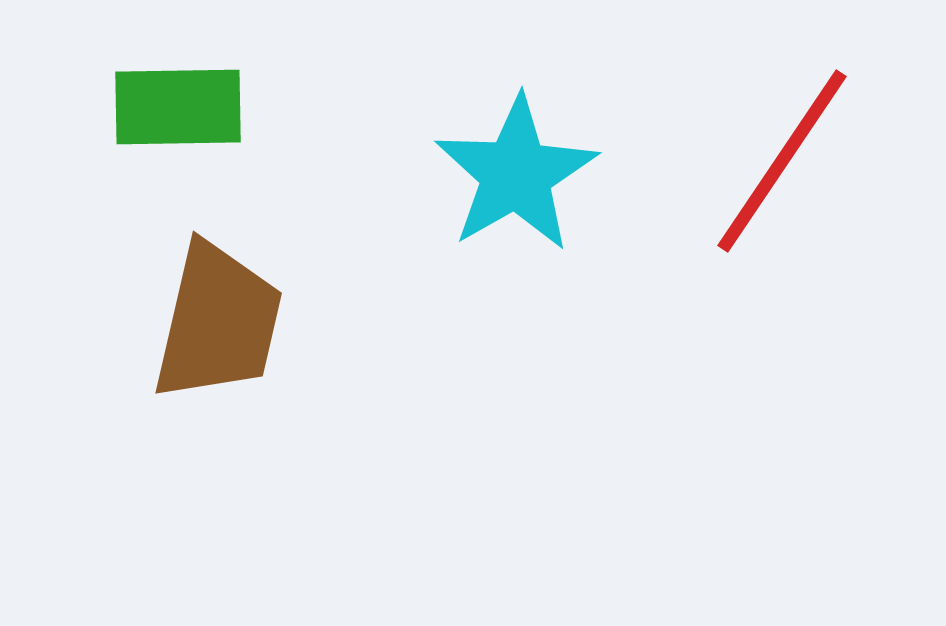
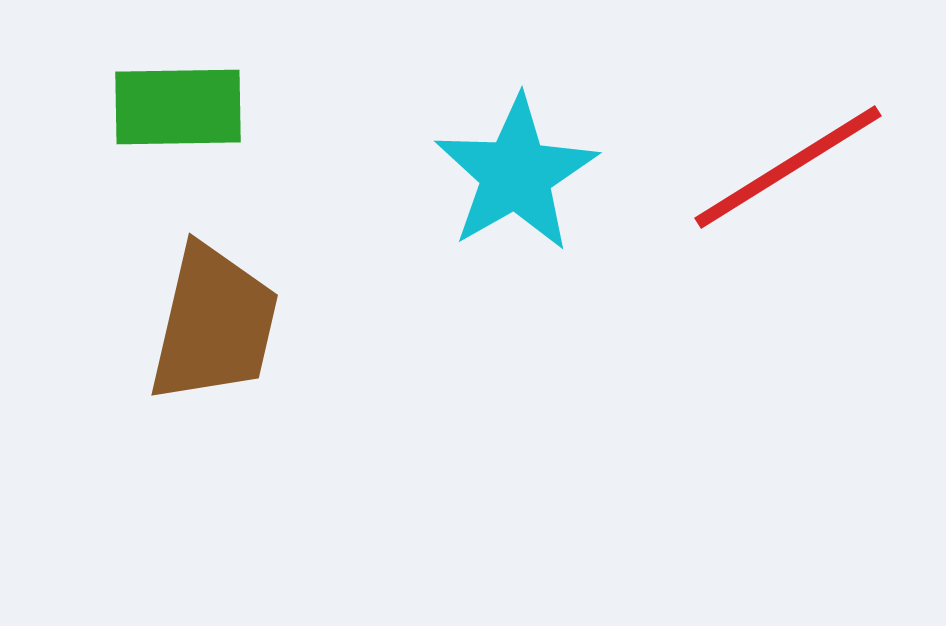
red line: moved 6 px right, 6 px down; rotated 24 degrees clockwise
brown trapezoid: moved 4 px left, 2 px down
